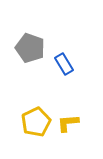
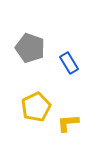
blue rectangle: moved 5 px right, 1 px up
yellow pentagon: moved 15 px up
